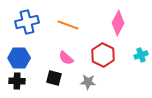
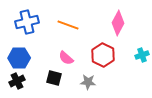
cyan cross: moved 1 px right
black cross: rotated 28 degrees counterclockwise
